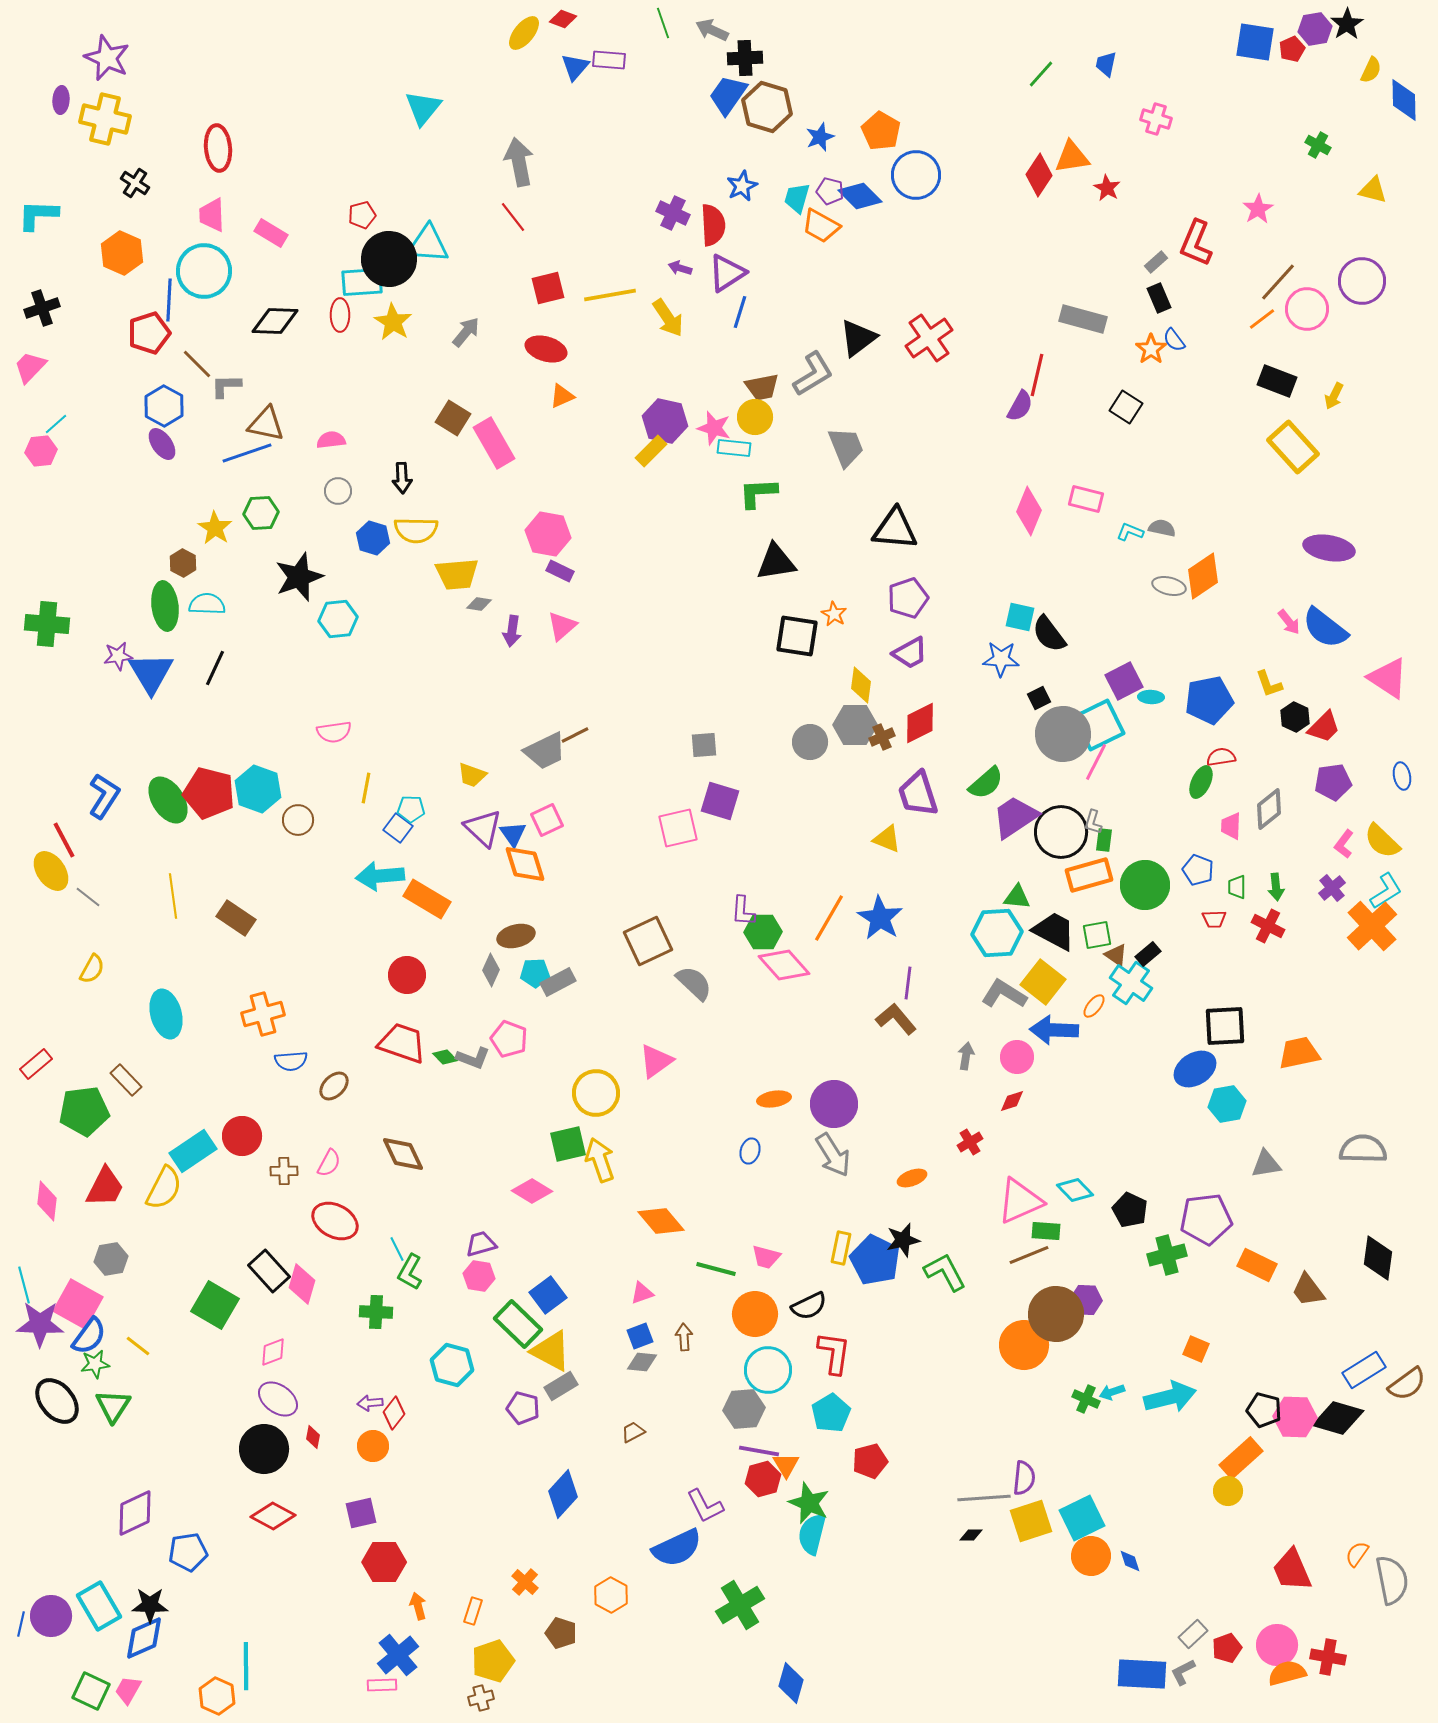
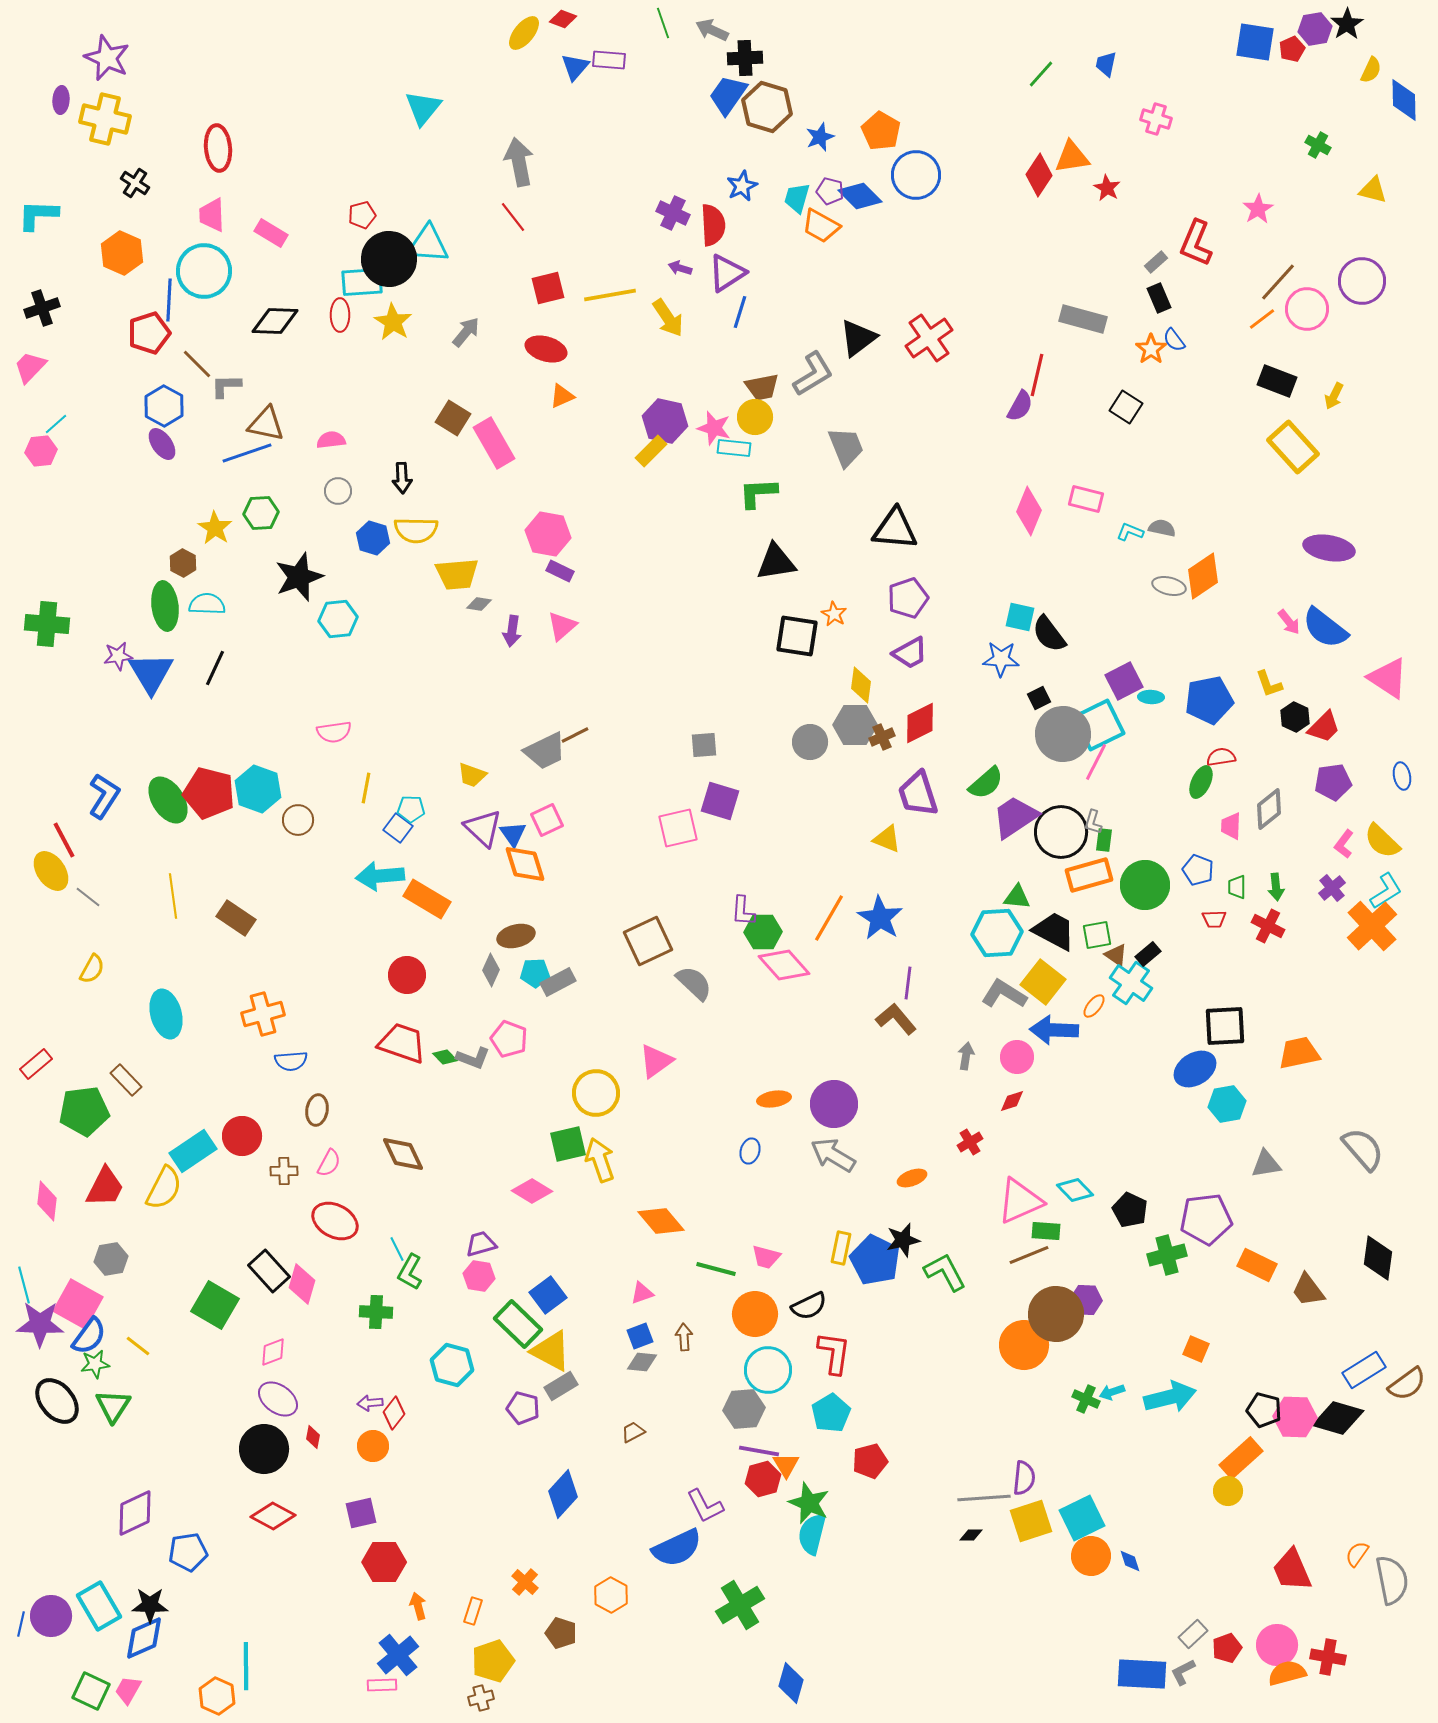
brown ellipse at (334, 1086): moved 17 px left, 24 px down; rotated 36 degrees counterclockwise
gray semicircle at (1363, 1149): rotated 48 degrees clockwise
gray arrow at (833, 1155): rotated 153 degrees clockwise
